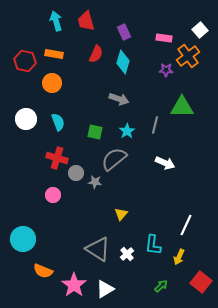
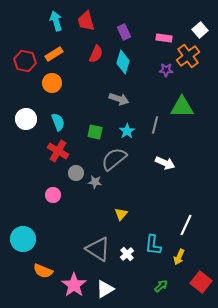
orange rectangle: rotated 42 degrees counterclockwise
red cross: moved 1 px right, 7 px up; rotated 15 degrees clockwise
